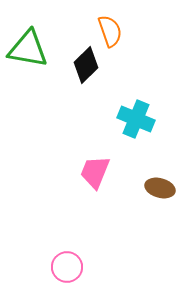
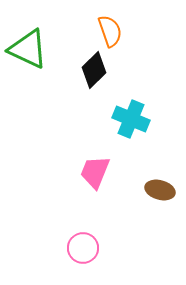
green triangle: rotated 15 degrees clockwise
black diamond: moved 8 px right, 5 px down
cyan cross: moved 5 px left
brown ellipse: moved 2 px down
pink circle: moved 16 px right, 19 px up
